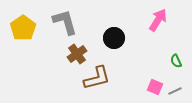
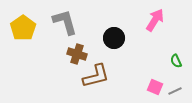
pink arrow: moved 3 px left
brown cross: rotated 36 degrees counterclockwise
brown L-shape: moved 1 px left, 2 px up
